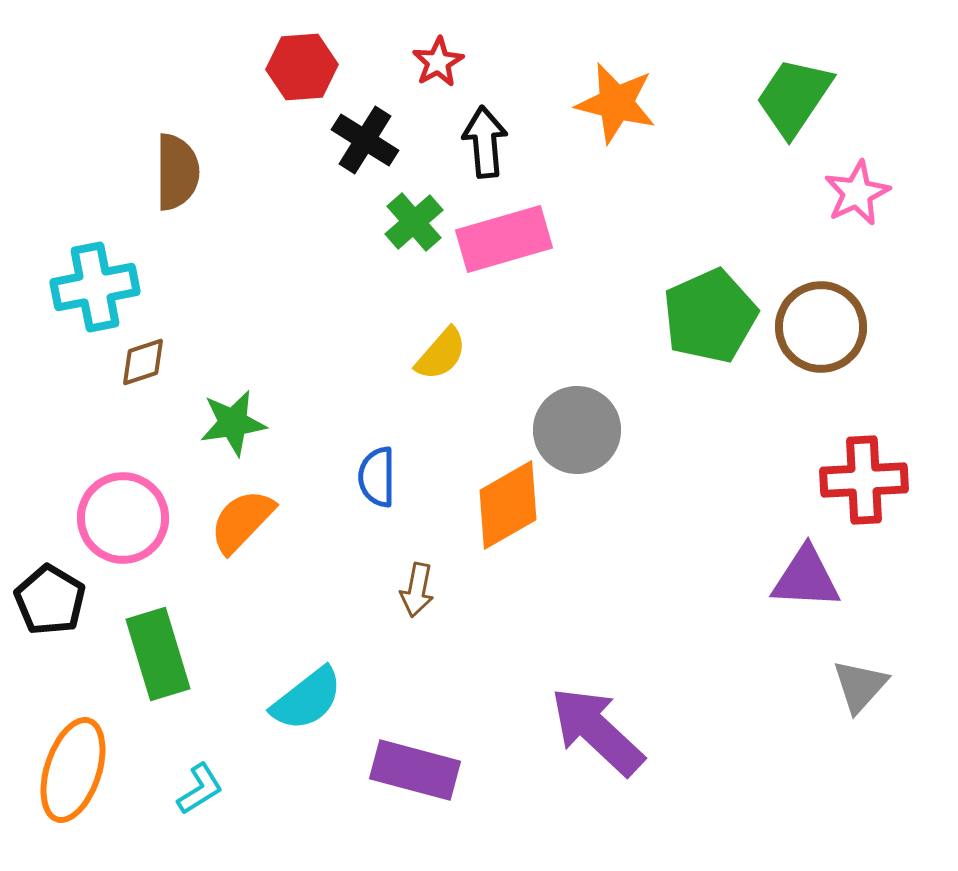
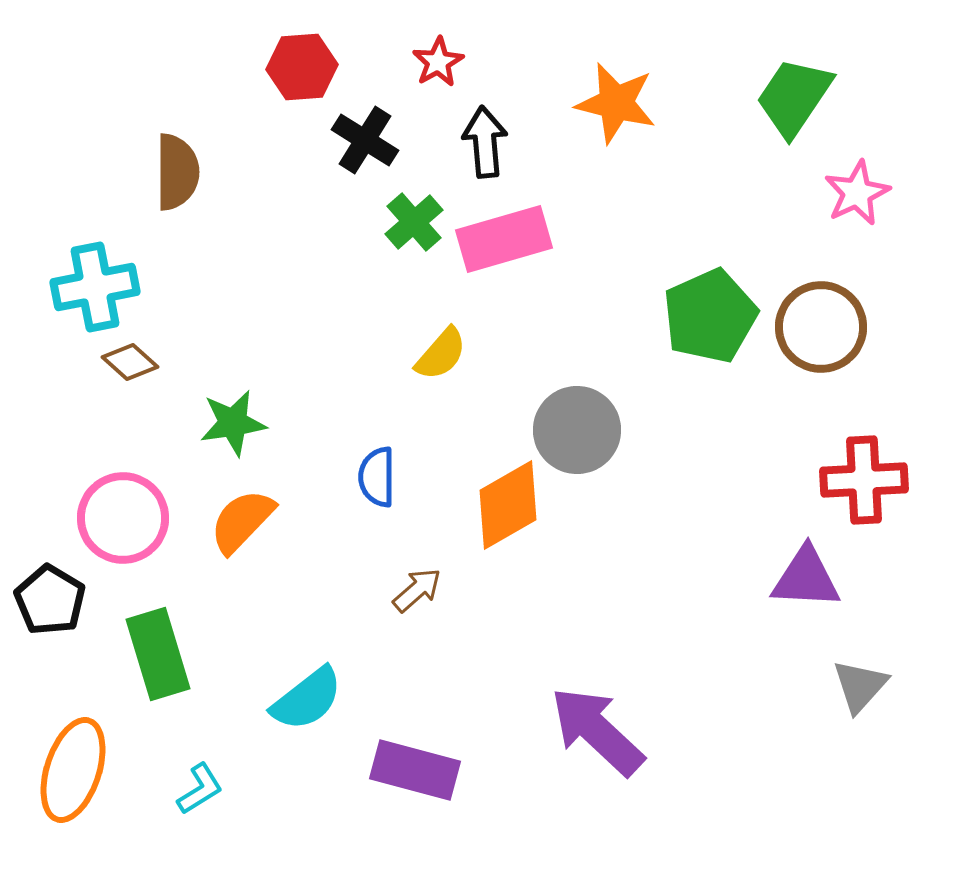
brown diamond: moved 13 px left; rotated 60 degrees clockwise
brown arrow: rotated 142 degrees counterclockwise
